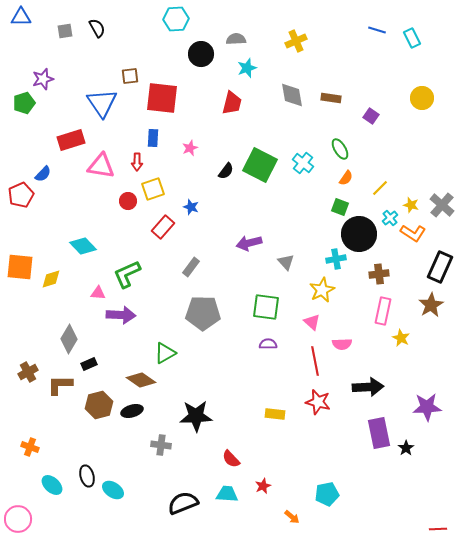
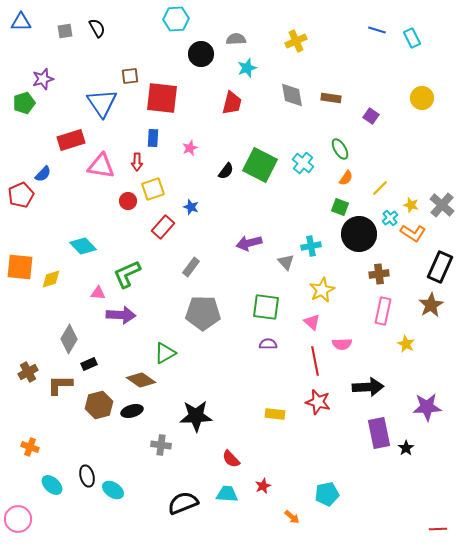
blue triangle at (21, 17): moved 5 px down
cyan cross at (336, 259): moved 25 px left, 13 px up
yellow star at (401, 338): moved 5 px right, 6 px down
